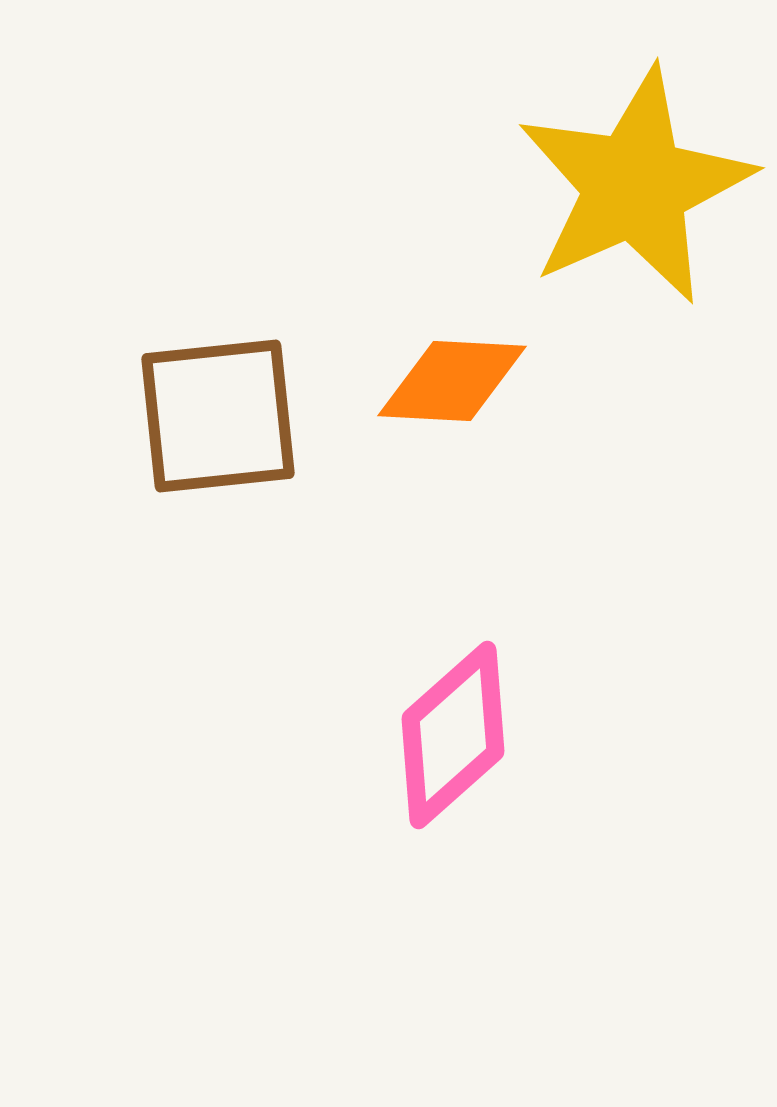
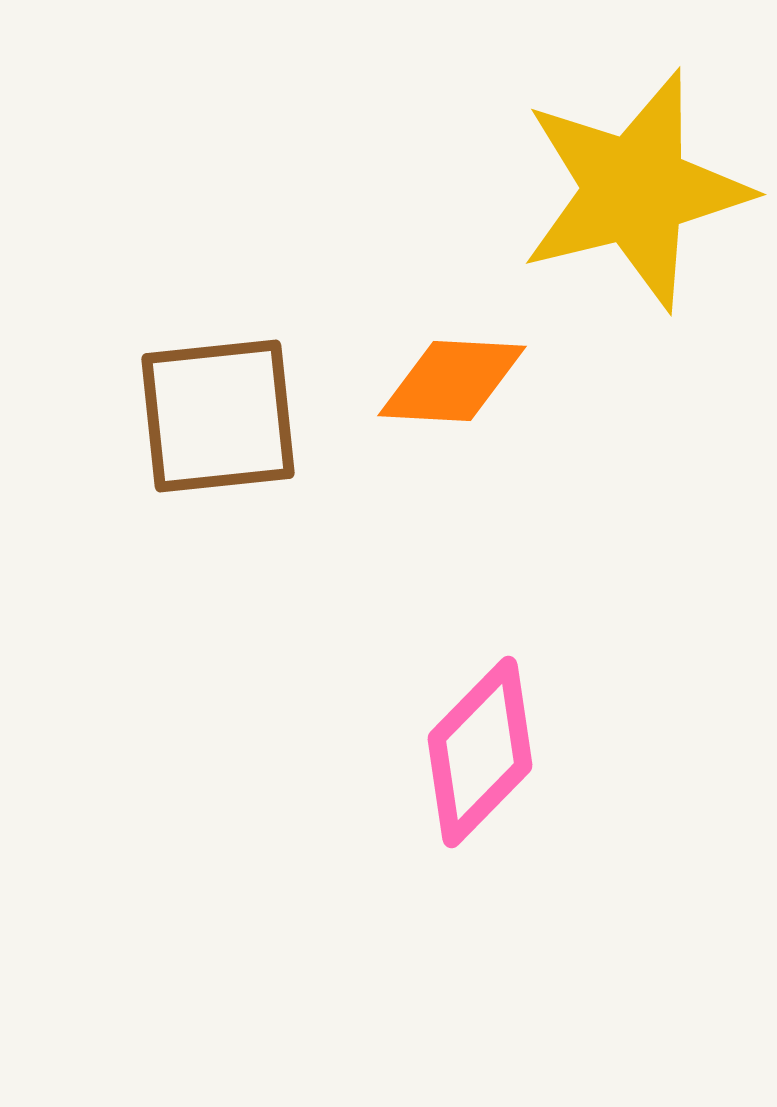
yellow star: moved 4 px down; rotated 10 degrees clockwise
pink diamond: moved 27 px right, 17 px down; rotated 4 degrees counterclockwise
